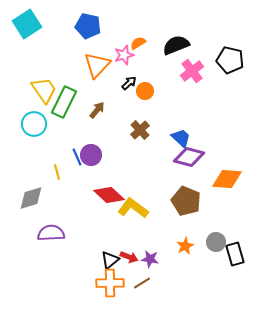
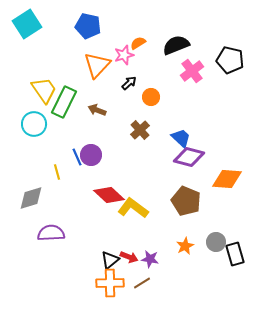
orange circle: moved 6 px right, 6 px down
brown arrow: rotated 108 degrees counterclockwise
